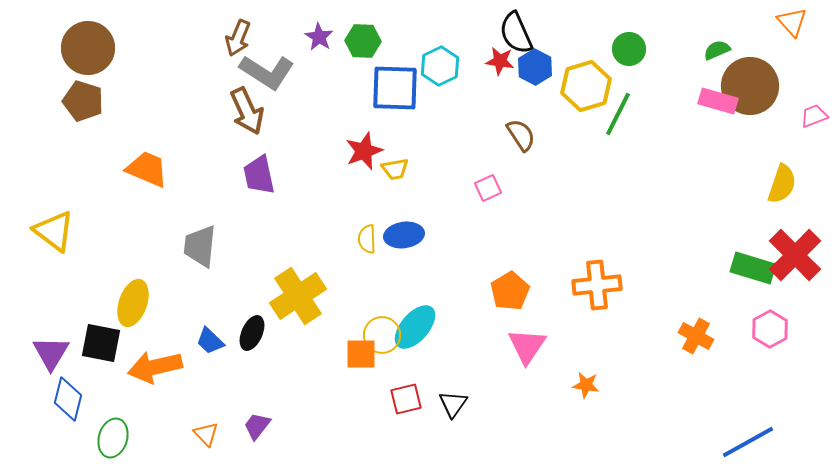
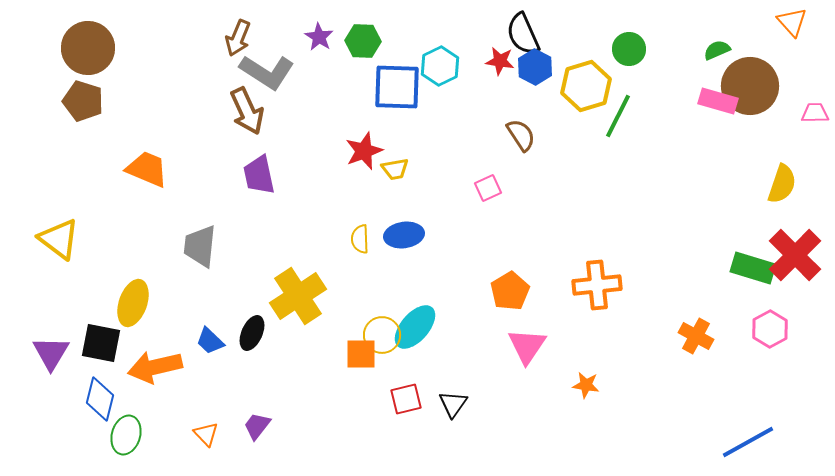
black semicircle at (516, 33): moved 7 px right, 1 px down
blue square at (395, 88): moved 2 px right, 1 px up
green line at (618, 114): moved 2 px down
pink trapezoid at (814, 116): moved 1 px right, 3 px up; rotated 20 degrees clockwise
yellow triangle at (54, 231): moved 5 px right, 8 px down
yellow semicircle at (367, 239): moved 7 px left
blue diamond at (68, 399): moved 32 px right
green ellipse at (113, 438): moved 13 px right, 3 px up
